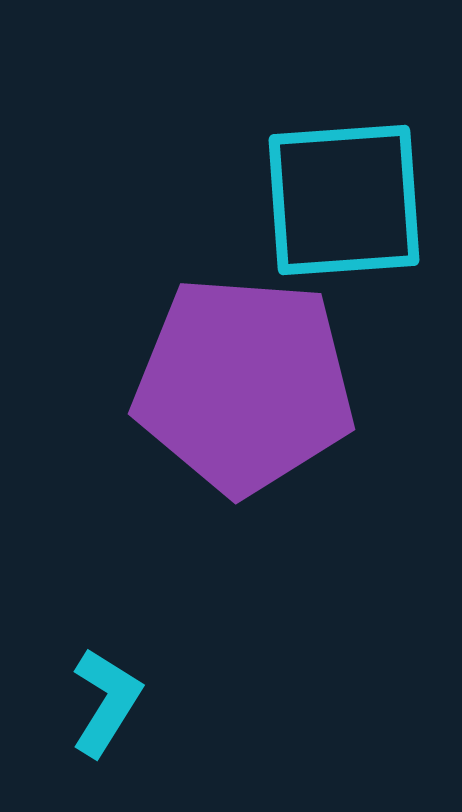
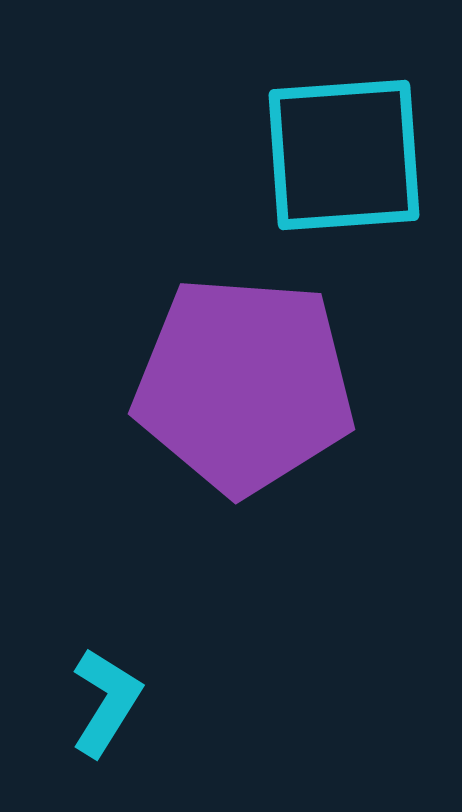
cyan square: moved 45 px up
